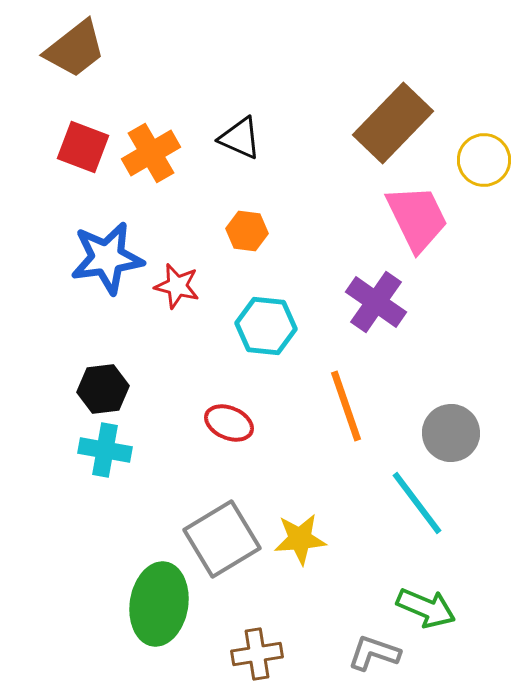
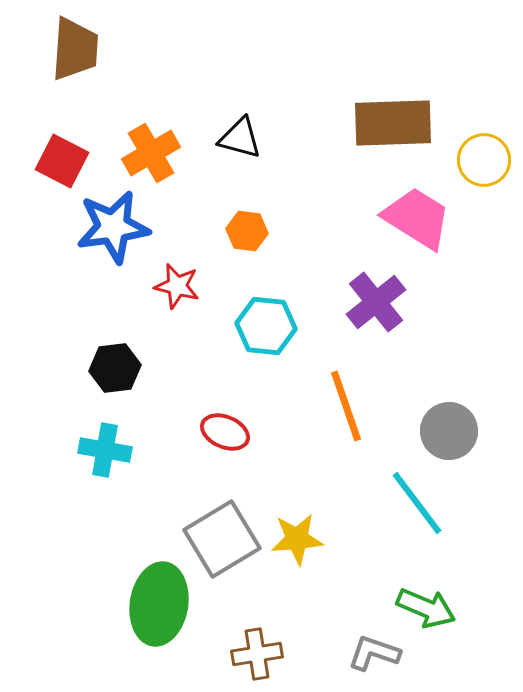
brown trapezoid: rotated 48 degrees counterclockwise
brown rectangle: rotated 44 degrees clockwise
black triangle: rotated 9 degrees counterclockwise
red square: moved 21 px left, 14 px down; rotated 6 degrees clockwise
pink trapezoid: rotated 32 degrees counterclockwise
blue star: moved 6 px right, 31 px up
purple cross: rotated 16 degrees clockwise
black hexagon: moved 12 px right, 21 px up
red ellipse: moved 4 px left, 9 px down
gray circle: moved 2 px left, 2 px up
yellow star: moved 3 px left
